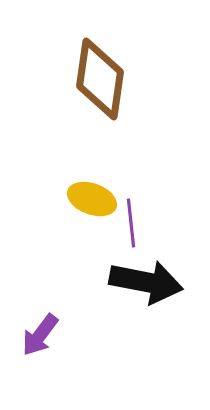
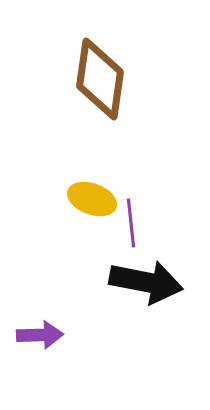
purple arrow: rotated 129 degrees counterclockwise
